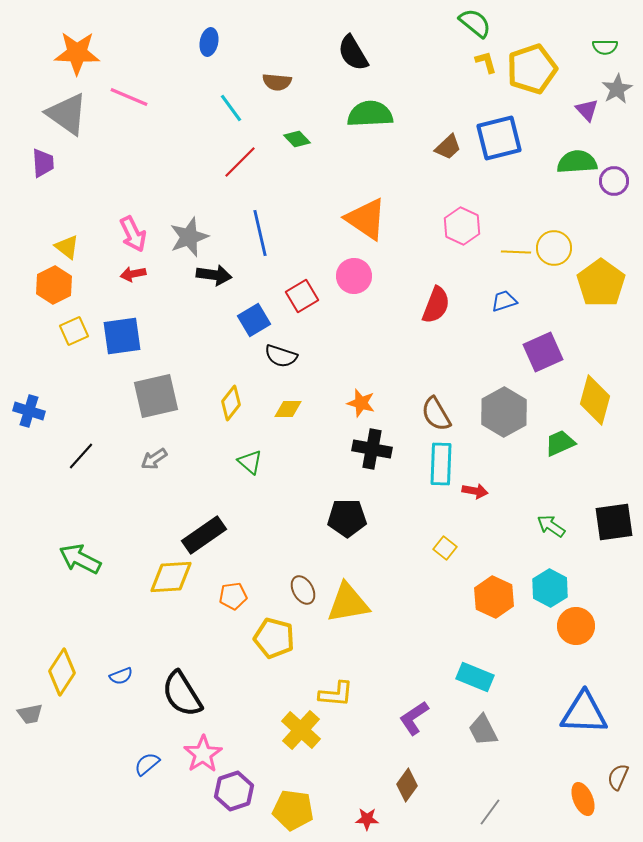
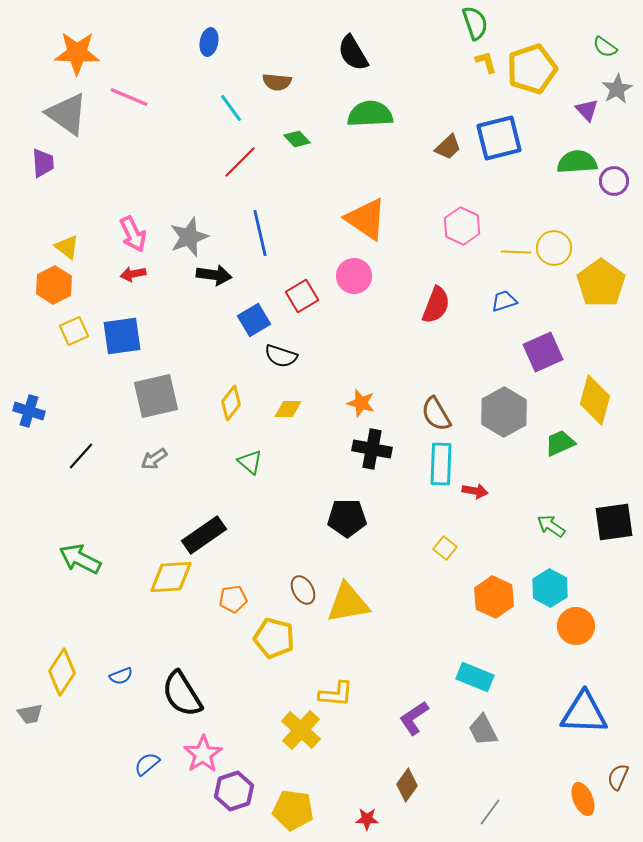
green semicircle at (475, 23): rotated 32 degrees clockwise
green semicircle at (605, 47): rotated 35 degrees clockwise
orange pentagon at (233, 596): moved 3 px down
